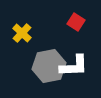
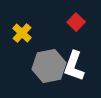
red square: rotated 12 degrees clockwise
white L-shape: rotated 112 degrees clockwise
